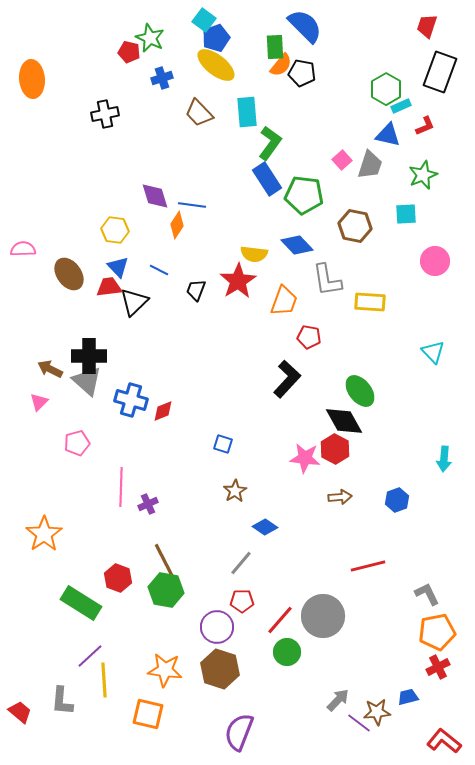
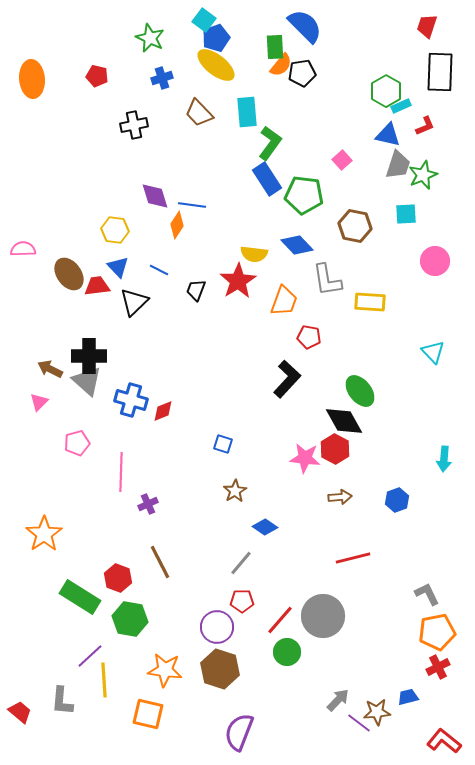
red pentagon at (129, 52): moved 32 px left, 24 px down
black rectangle at (440, 72): rotated 18 degrees counterclockwise
black pentagon at (302, 73): rotated 20 degrees counterclockwise
green hexagon at (386, 89): moved 2 px down
black cross at (105, 114): moved 29 px right, 11 px down
gray trapezoid at (370, 165): moved 28 px right
red trapezoid at (109, 287): moved 12 px left, 1 px up
pink line at (121, 487): moved 15 px up
brown line at (164, 560): moved 4 px left, 2 px down
red line at (368, 566): moved 15 px left, 8 px up
green hexagon at (166, 590): moved 36 px left, 29 px down
green rectangle at (81, 603): moved 1 px left, 6 px up
